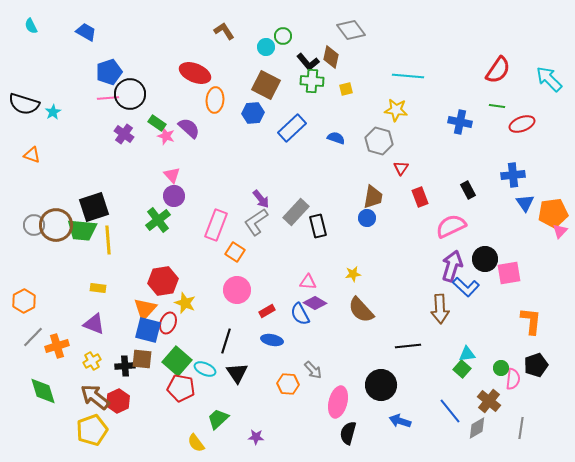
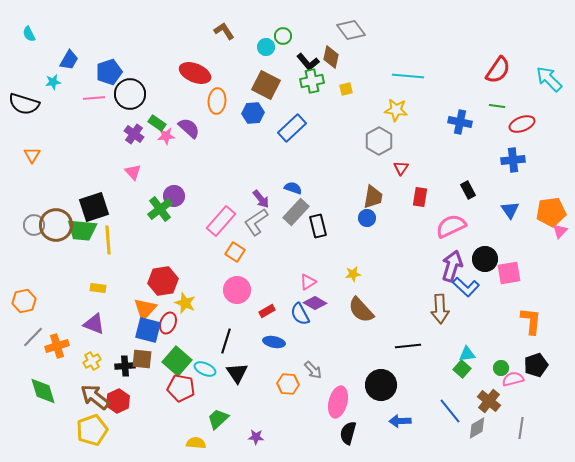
cyan semicircle at (31, 26): moved 2 px left, 8 px down
blue trapezoid at (86, 32): moved 17 px left, 28 px down; rotated 90 degrees clockwise
green cross at (312, 81): rotated 15 degrees counterclockwise
pink line at (108, 98): moved 14 px left
orange ellipse at (215, 100): moved 2 px right, 1 px down
cyan star at (53, 112): moved 30 px up; rotated 21 degrees clockwise
purple cross at (124, 134): moved 10 px right
pink star at (166, 136): rotated 24 degrees counterclockwise
blue semicircle at (336, 138): moved 43 px left, 50 px down
gray hexagon at (379, 141): rotated 16 degrees clockwise
orange triangle at (32, 155): rotated 42 degrees clockwise
pink triangle at (172, 175): moved 39 px left, 3 px up
blue cross at (513, 175): moved 15 px up
red rectangle at (420, 197): rotated 30 degrees clockwise
blue triangle at (525, 203): moved 15 px left, 7 px down
orange pentagon at (553, 213): moved 2 px left, 1 px up
green cross at (158, 220): moved 2 px right, 11 px up
pink rectangle at (216, 225): moved 5 px right, 4 px up; rotated 20 degrees clockwise
pink triangle at (308, 282): rotated 36 degrees counterclockwise
orange hexagon at (24, 301): rotated 15 degrees clockwise
blue ellipse at (272, 340): moved 2 px right, 2 px down
pink semicircle at (513, 379): rotated 110 degrees counterclockwise
blue arrow at (400, 421): rotated 20 degrees counterclockwise
yellow semicircle at (196, 443): rotated 132 degrees clockwise
